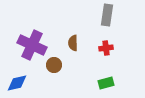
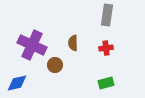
brown circle: moved 1 px right
